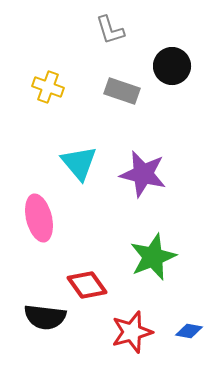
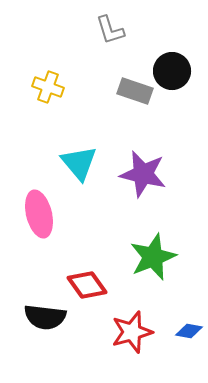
black circle: moved 5 px down
gray rectangle: moved 13 px right
pink ellipse: moved 4 px up
